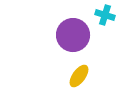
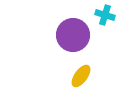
yellow ellipse: moved 2 px right
